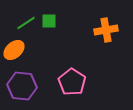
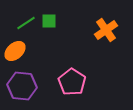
orange cross: rotated 25 degrees counterclockwise
orange ellipse: moved 1 px right, 1 px down
